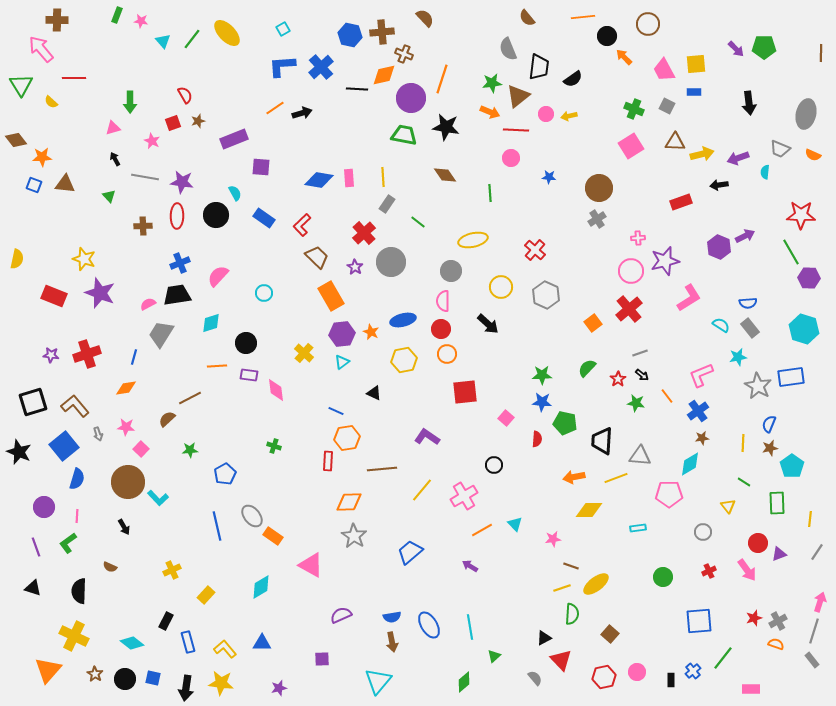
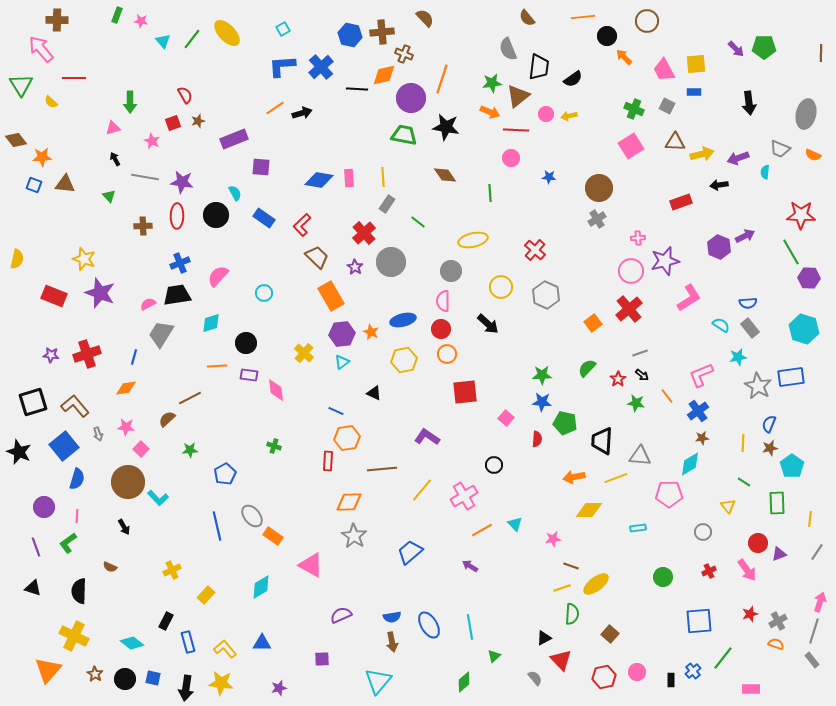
brown circle at (648, 24): moved 1 px left, 3 px up
red star at (754, 618): moved 4 px left, 4 px up
